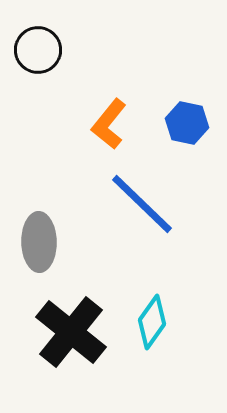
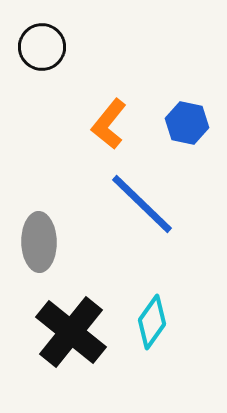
black circle: moved 4 px right, 3 px up
